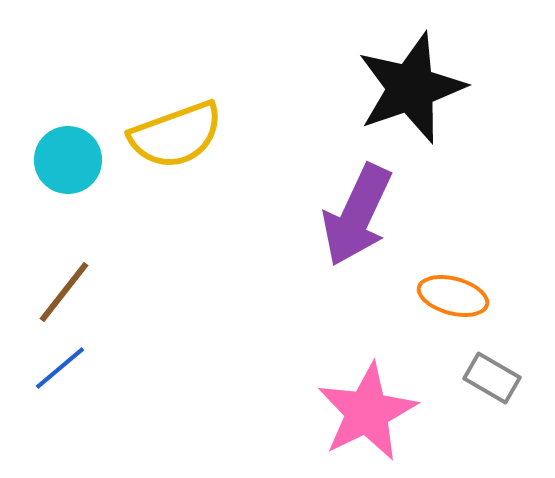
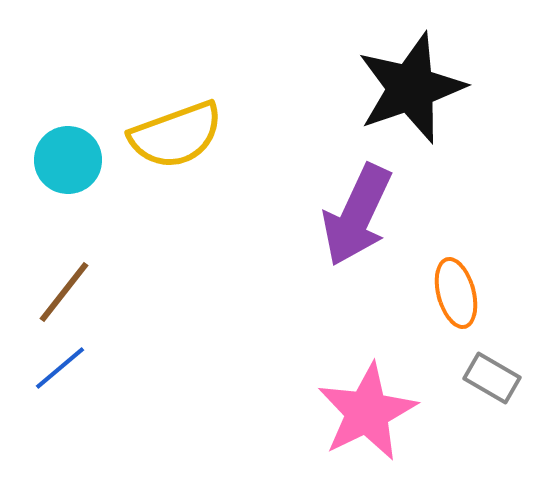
orange ellipse: moved 3 px right, 3 px up; rotated 60 degrees clockwise
